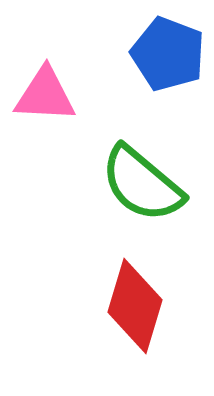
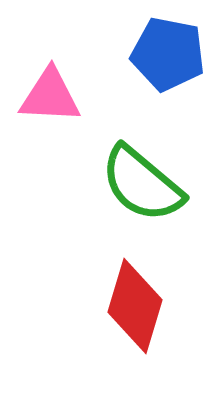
blue pentagon: rotated 10 degrees counterclockwise
pink triangle: moved 5 px right, 1 px down
